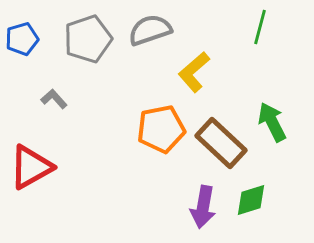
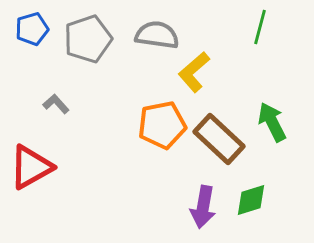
gray semicircle: moved 7 px right, 5 px down; rotated 27 degrees clockwise
blue pentagon: moved 10 px right, 10 px up
gray L-shape: moved 2 px right, 5 px down
orange pentagon: moved 1 px right, 4 px up
brown rectangle: moved 2 px left, 4 px up
